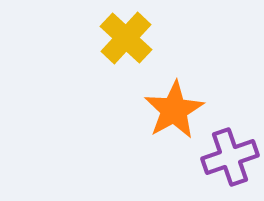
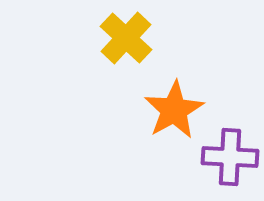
purple cross: rotated 22 degrees clockwise
